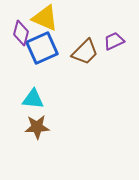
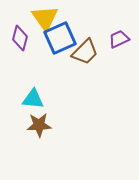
yellow triangle: rotated 32 degrees clockwise
purple diamond: moved 1 px left, 5 px down
purple trapezoid: moved 5 px right, 2 px up
blue square: moved 18 px right, 10 px up
brown star: moved 2 px right, 2 px up
